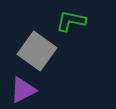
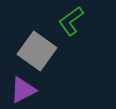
green L-shape: rotated 48 degrees counterclockwise
